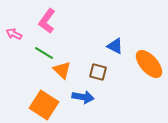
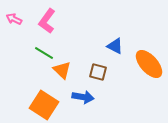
pink arrow: moved 15 px up
